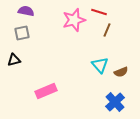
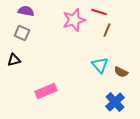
gray square: rotated 35 degrees clockwise
brown semicircle: rotated 48 degrees clockwise
